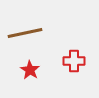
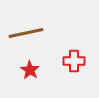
brown line: moved 1 px right
